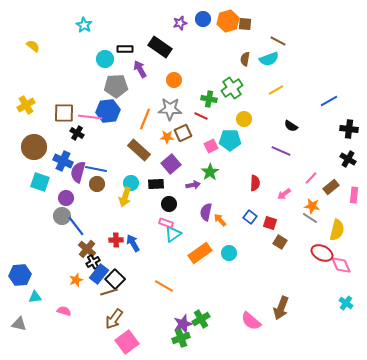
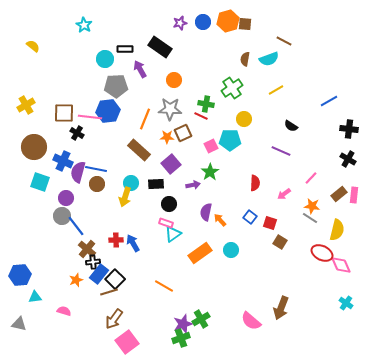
blue circle at (203, 19): moved 3 px down
brown line at (278, 41): moved 6 px right
green cross at (209, 99): moved 3 px left, 5 px down
brown rectangle at (331, 187): moved 8 px right, 7 px down
cyan circle at (229, 253): moved 2 px right, 3 px up
black cross at (93, 262): rotated 24 degrees clockwise
